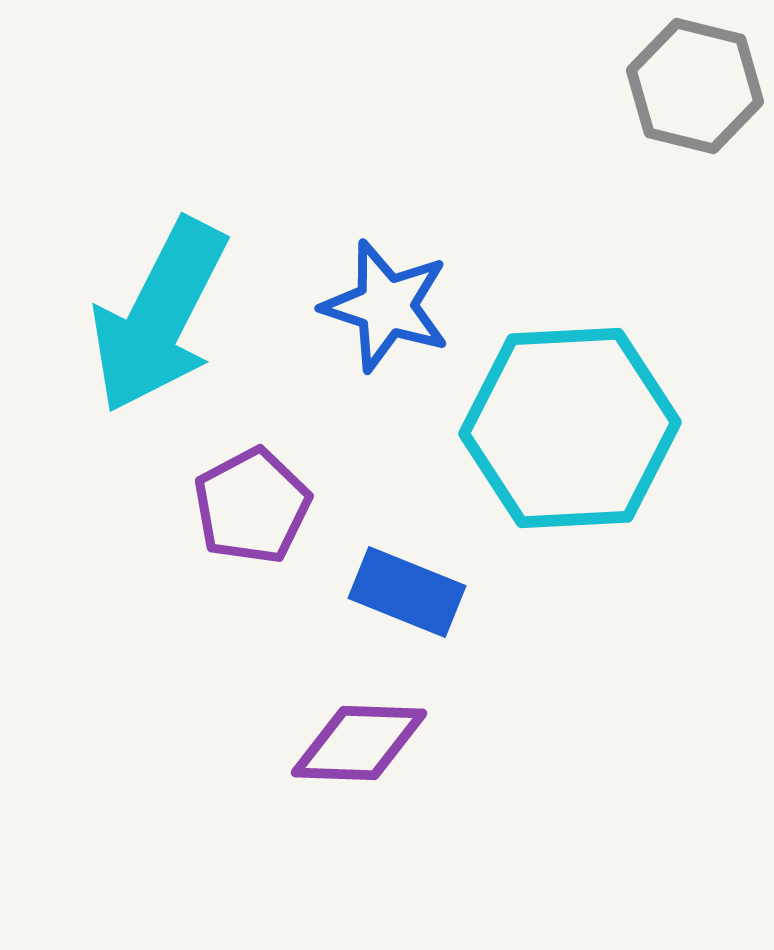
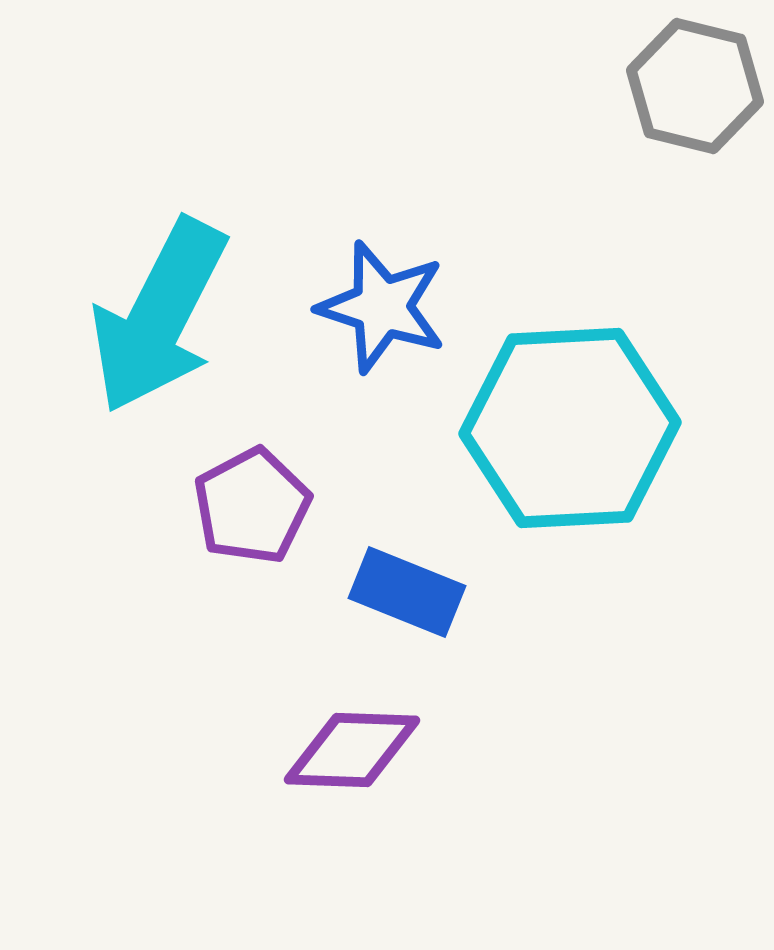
blue star: moved 4 px left, 1 px down
purple diamond: moved 7 px left, 7 px down
